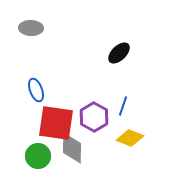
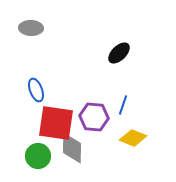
blue line: moved 1 px up
purple hexagon: rotated 24 degrees counterclockwise
yellow diamond: moved 3 px right
